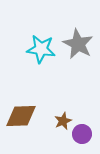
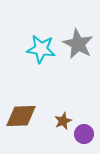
purple circle: moved 2 px right
